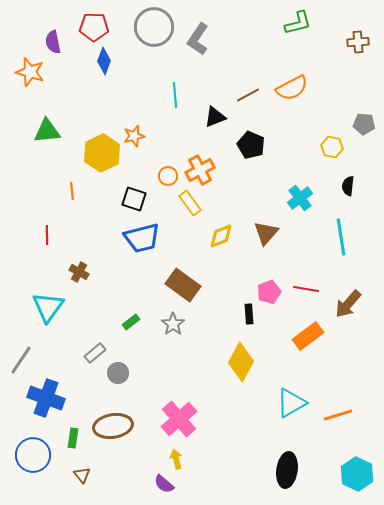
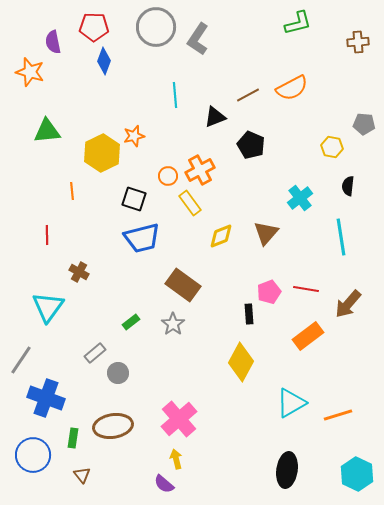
gray circle at (154, 27): moved 2 px right
